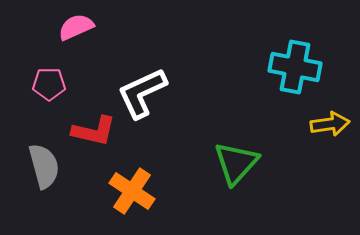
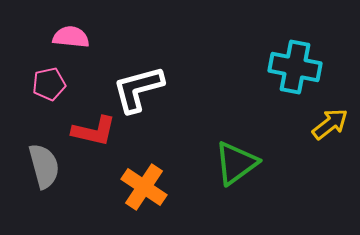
pink semicircle: moved 5 px left, 10 px down; rotated 30 degrees clockwise
pink pentagon: rotated 12 degrees counterclockwise
white L-shape: moved 4 px left, 4 px up; rotated 10 degrees clockwise
yellow arrow: rotated 30 degrees counterclockwise
green triangle: rotated 12 degrees clockwise
orange cross: moved 12 px right, 4 px up
